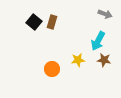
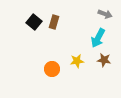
brown rectangle: moved 2 px right
cyan arrow: moved 3 px up
yellow star: moved 1 px left, 1 px down
